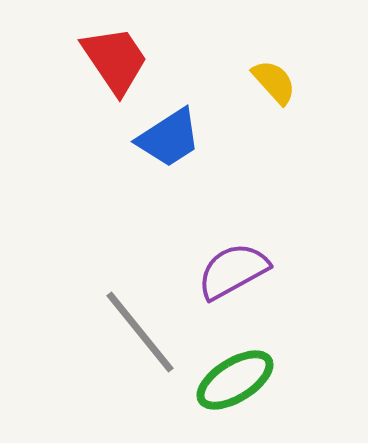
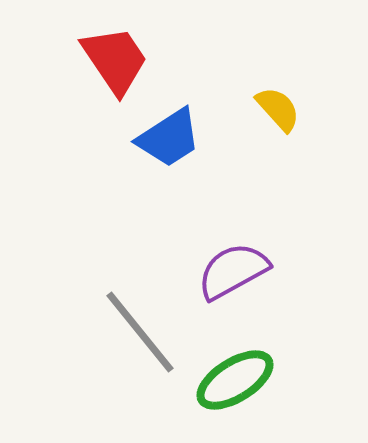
yellow semicircle: moved 4 px right, 27 px down
